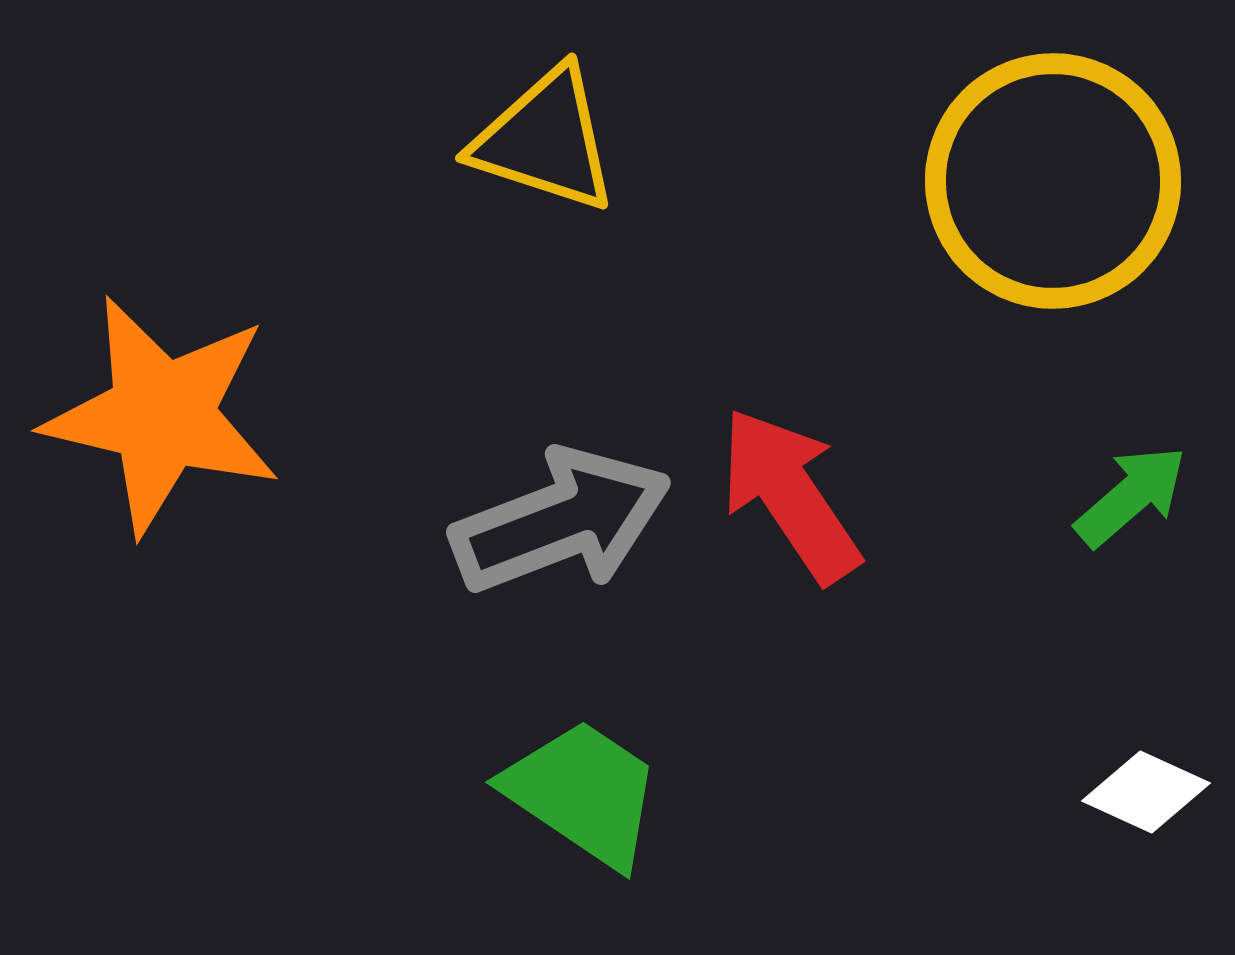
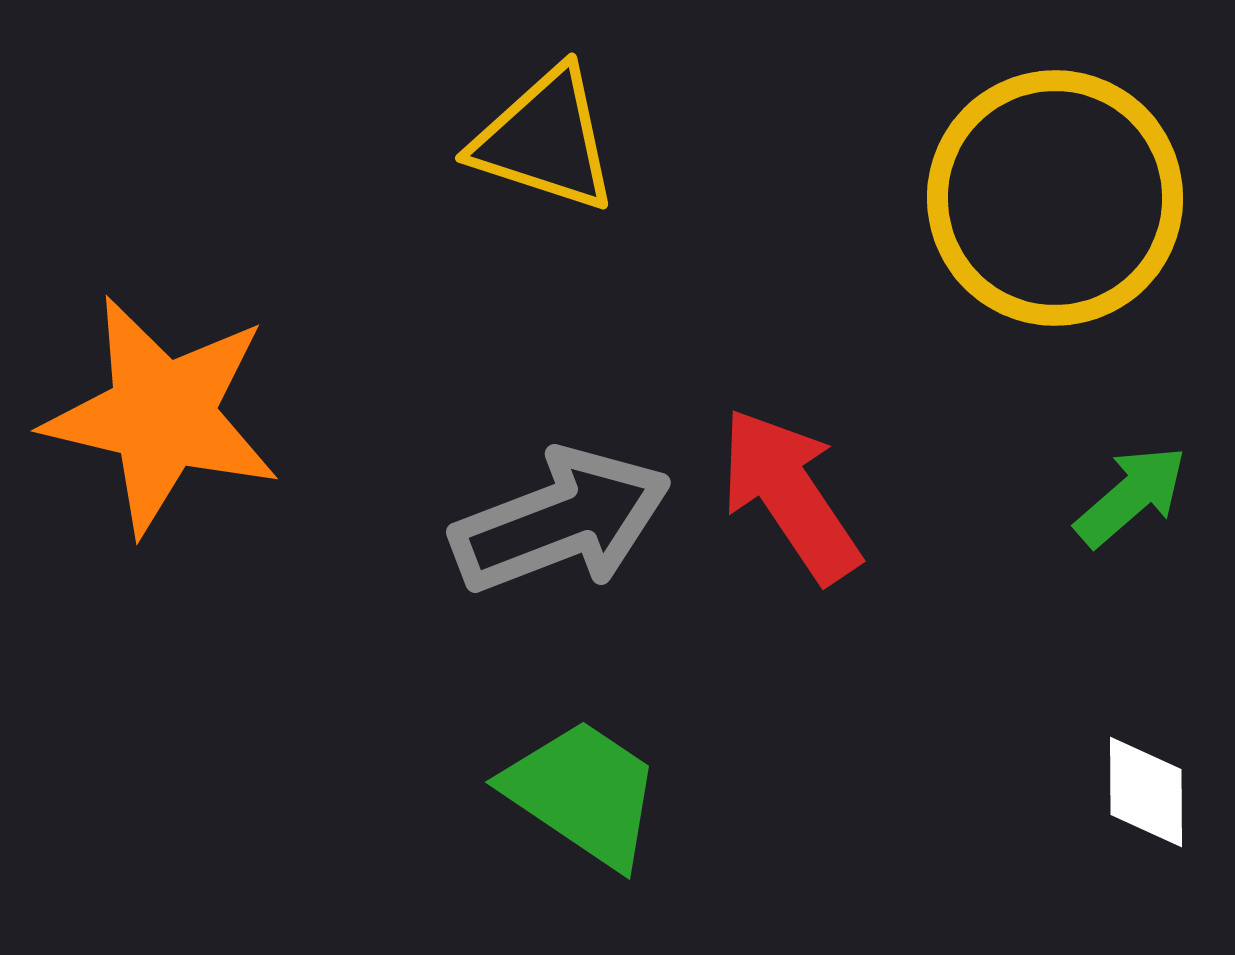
yellow circle: moved 2 px right, 17 px down
white diamond: rotated 65 degrees clockwise
